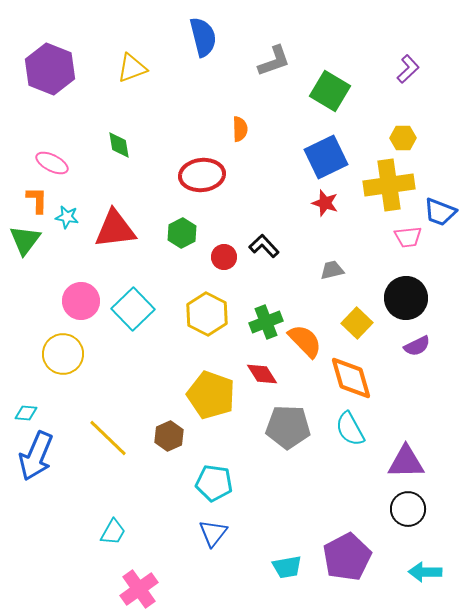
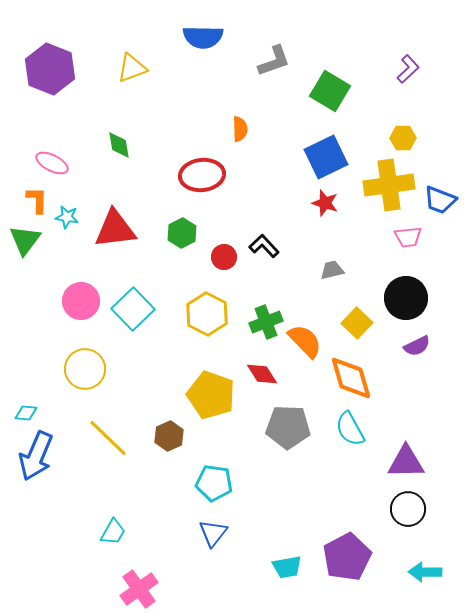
blue semicircle at (203, 37): rotated 105 degrees clockwise
blue trapezoid at (440, 212): moved 12 px up
yellow circle at (63, 354): moved 22 px right, 15 px down
